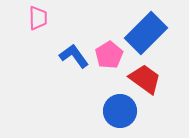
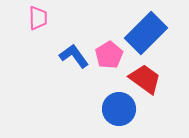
blue circle: moved 1 px left, 2 px up
